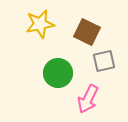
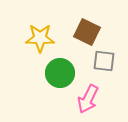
yellow star: moved 14 px down; rotated 12 degrees clockwise
gray square: rotated 20 degrees clockwise
green circle: moved 2 px right
